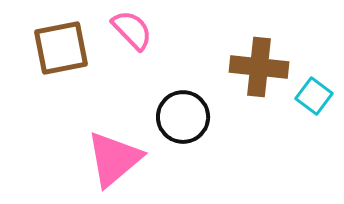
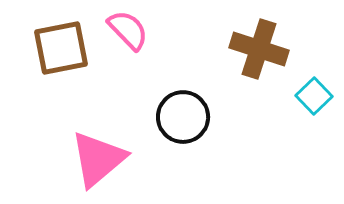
pink semicircle: moved 4 px left
brown cross: moved 18 px up; rotated 12 degrees clockwise
cyan square: rotated 9 degrees clockwise
pink triangle: moved 16 px left
